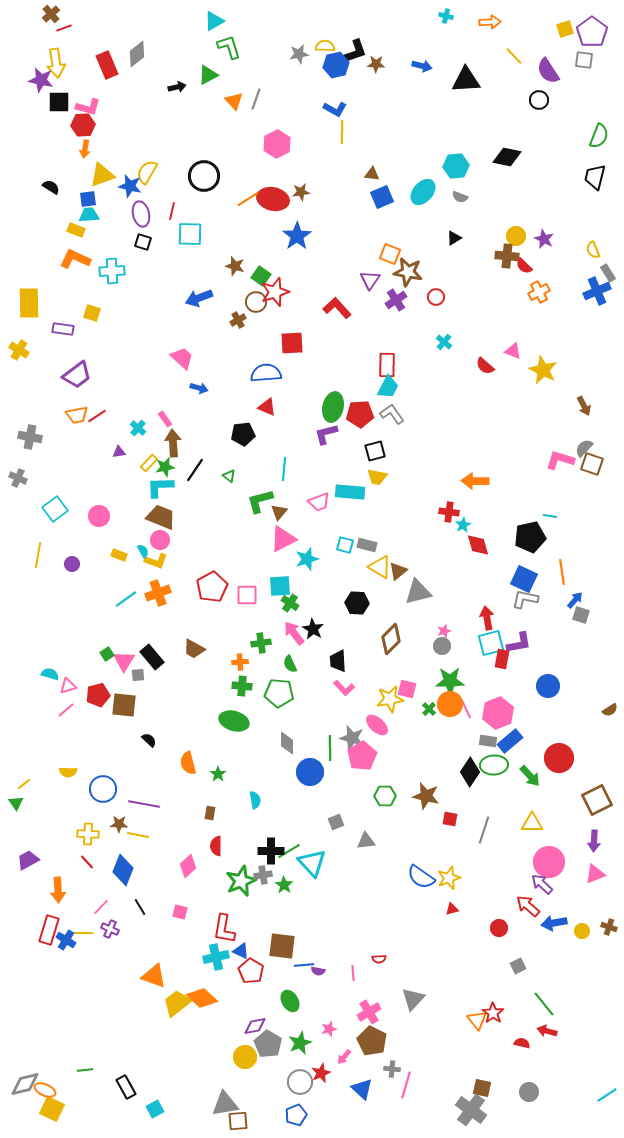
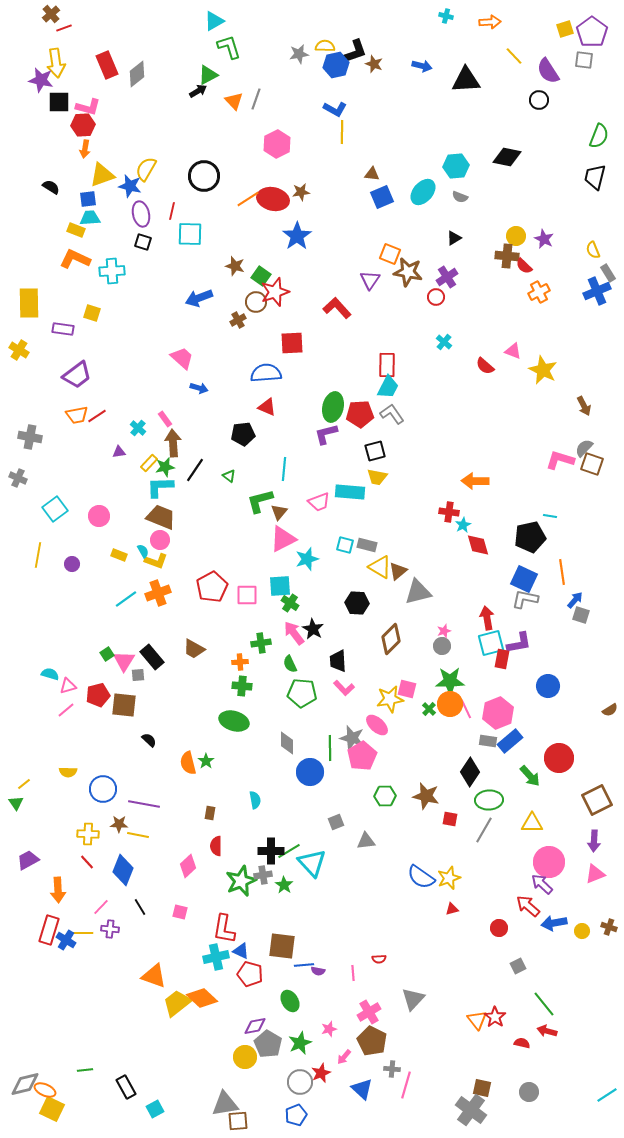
gray diamond at (137, 54): moved 20 px down
brown star at (376, 64): moved 2 px left; rotated 18 degrees clockwise
black arrow at (177, 87): moved 21 px right, 4 px down; rotated 18 degrees counterclockwise
yellow semicircle at (147, 172): moved 1 px left, 3 px up
cyan trapezoid at (89, 215): moved 1 px right, 3 px down
purple cross at (396, 300): moved 51 px right, 23 px up
green pentagon at (279, 693): moved 23 px right
green ellipse at (494, 765): moved 5 px left, 35 px down
green star at (218, 774): moved 12 px left, 13 px up
gray line at (484, 830): rotated 12 degrees clockwise
purple cross at (110, 929): rotated 18 degrees counterclockwise
red pentagon at (251, 971): moved 1 px left, 3 px down; rotated 15 degrees counterclockwise
red star at (493, 1013): moved 2 px right, 4 px down
